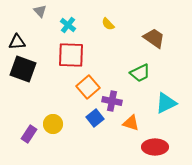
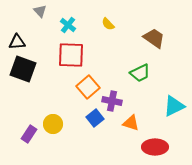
cyan triangle: moved 8 px right, 3 px down
